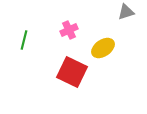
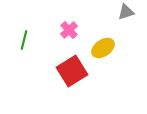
pink cross: rotated 18 degrees counterclockwise
red square: moved 1 px up; rotated 32 degrees clockwise
